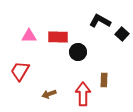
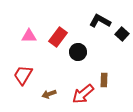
red rectangle: rotated 54 degrees counterclockwise
red trapezoid: moved 3 px right, 4 px down
red arrow: rotated 130 degrees counterclockwise
